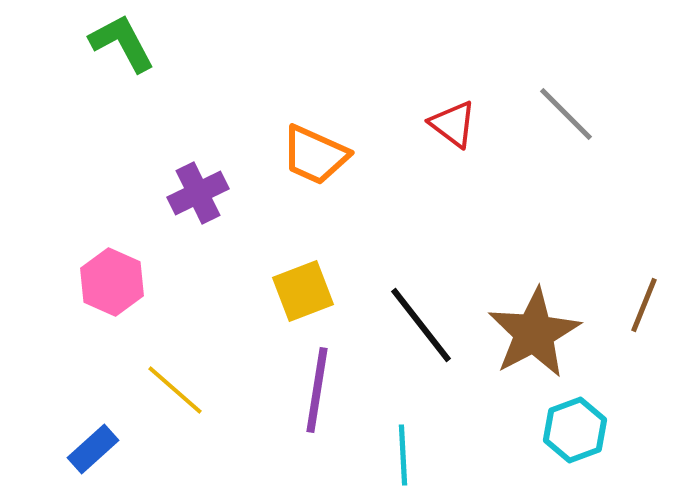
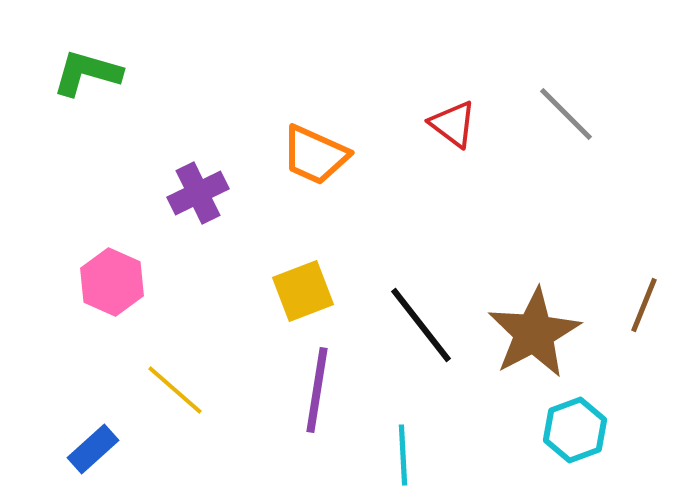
green L-shape: moved 35 px left, 30 px down; rotated 46 degrees counterclockwise
